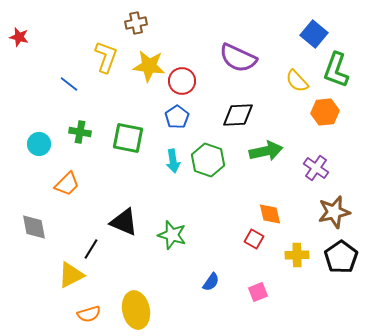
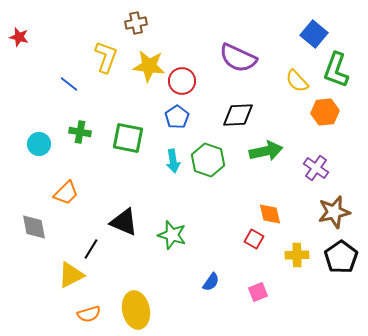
orange trapezoid: moved 1 px left, 9 px down
